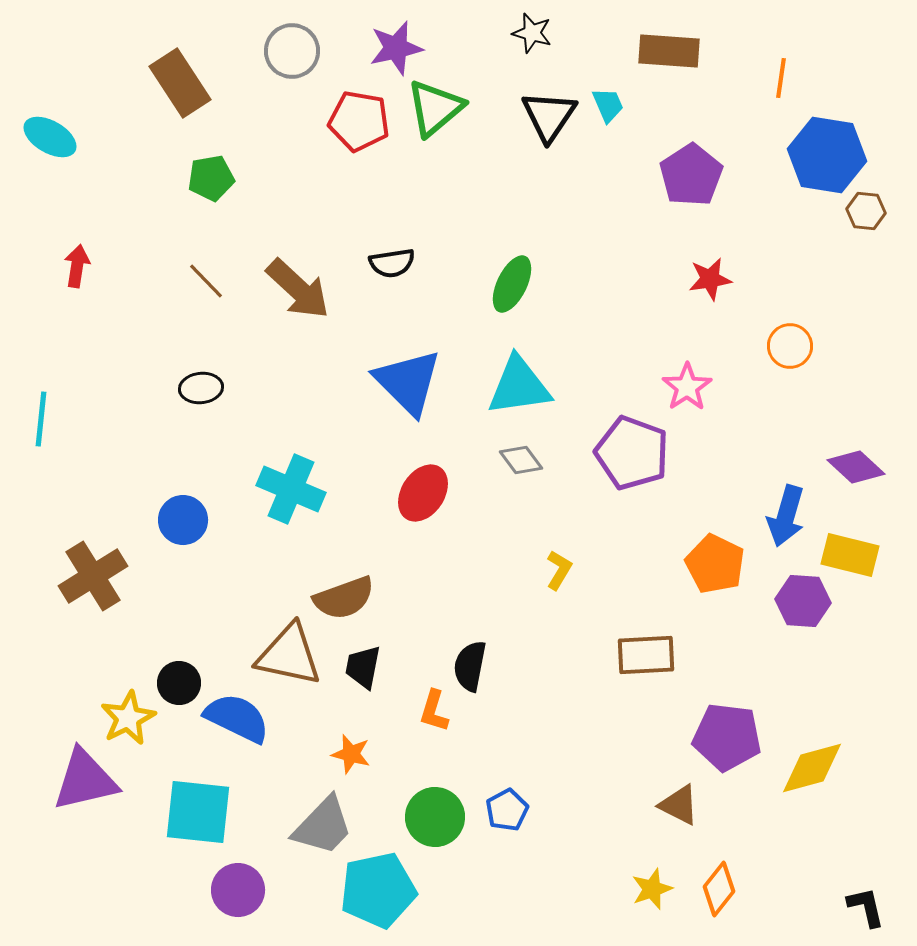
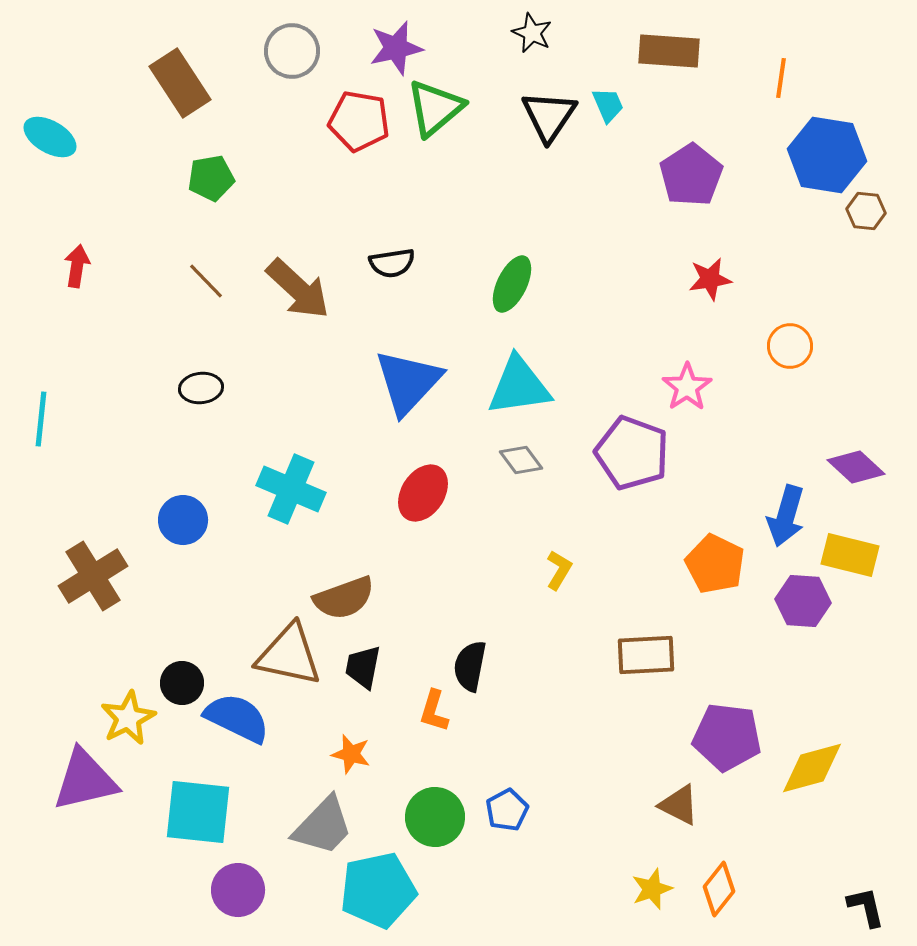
black star at (532, 33): rotated 9 degrees clockwise
blue triangle at (408, 382): rotated 28 degrees clockwise
black circle at (179, 683): moved 3 px right
